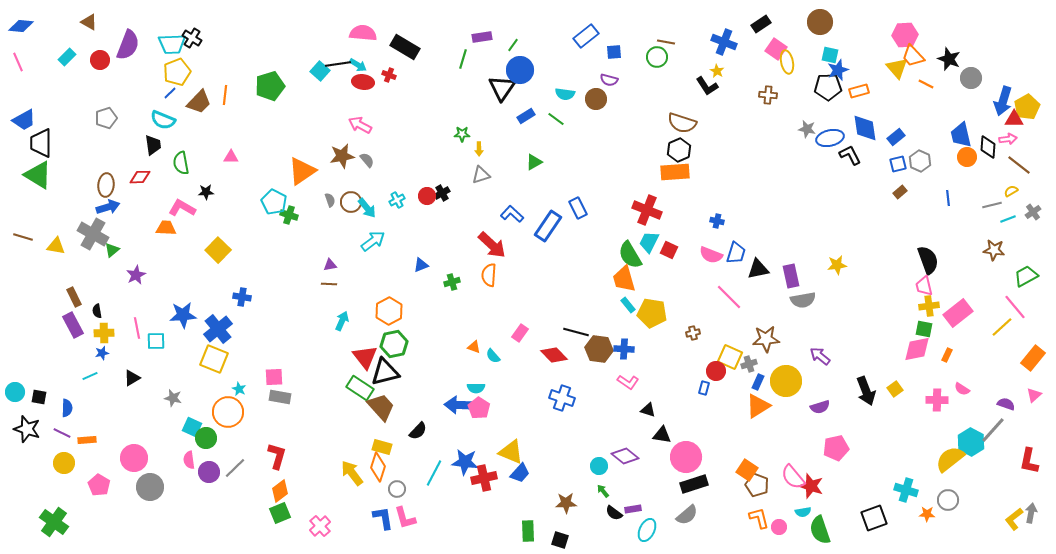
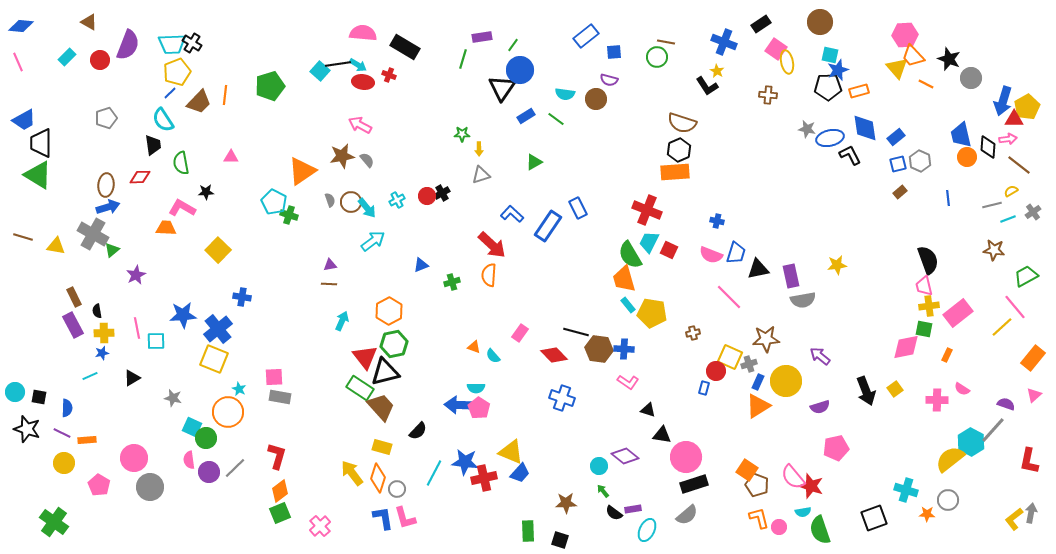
black cross at (192, 38): moved 5 px down
cyan semicircle at (163, 120): rotated 35 degrees clockwise
pink diamond at (917, 349): moved 11 px left, 2 px up
orange diamond at (378, 467): moved 11 px down
